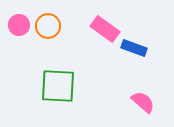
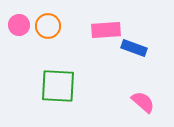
pink rectangle: moved 1 px right, 1 px down; rotated 40 degrees counterclockwise
